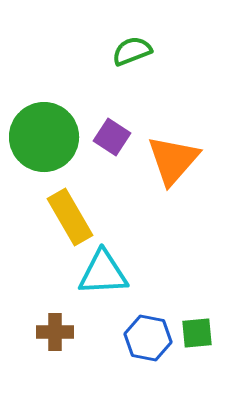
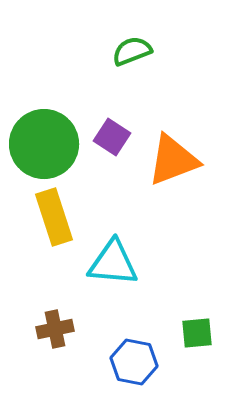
green circle: moved 7 px down
orange triangle: rotated 28 degrees clockwise
yellow rectangle: moved 16 px left; rotated 12 degrees clockwise
cyan triangle: moved 10 px right, 10 px up; rotated 8 degrees clockwise
brown cross: moved 3 px up; rotated 12 degrees counterclockwise
blue hexagon: moved 14 px left, 24 px down
